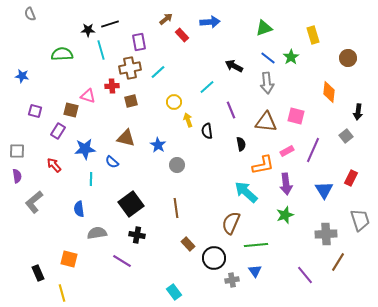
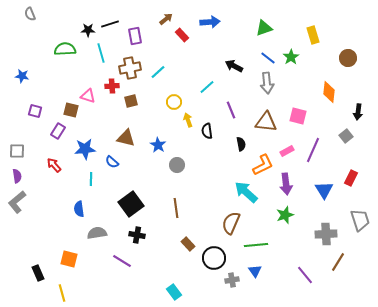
purple rectangle at (139, 42): moved 4 px left, 6 px up
cyan line at (101, 50): moved 3 px down
green semicircle at (62, 54): moved 3 px right, 5 px up
pink square at (296, 116): moved 2 px right
orange L-shape at (263, 165): rotated 15 degrees counterclockwise
gray L-shape at (34, 202): moved 17 px left
